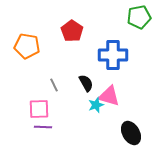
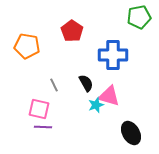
pink square: rotated 15 degrees clockwise
